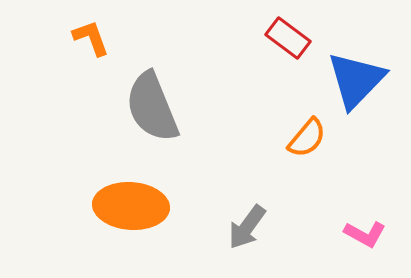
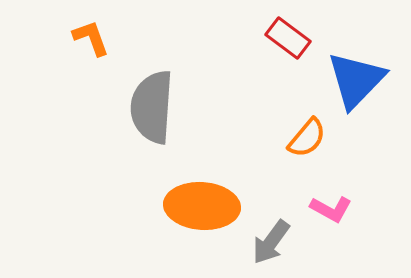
gray semicircle: rotated 26 degrees clockwise
orange ellipse: moved 71 px right
gray arrow: moved 24 px right, 15 px down
pink L-shape: moved 34 px left, 25 px up
